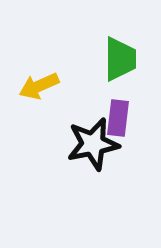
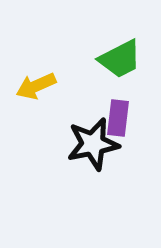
green trapezoid: rotated 63 degrees clockwise
yellow arrow: moved 3 px left
